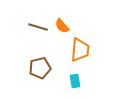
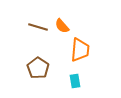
brown pentagon: moved 2 px left; rotated 25 degrees counterclockwise
